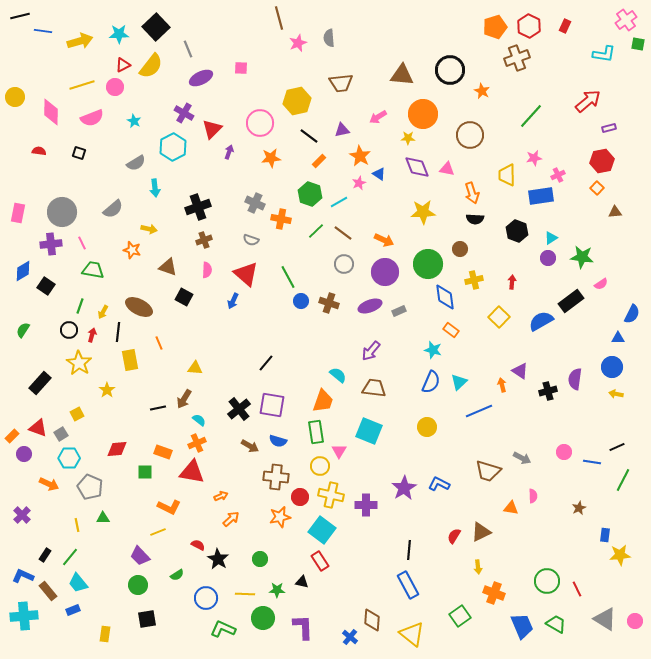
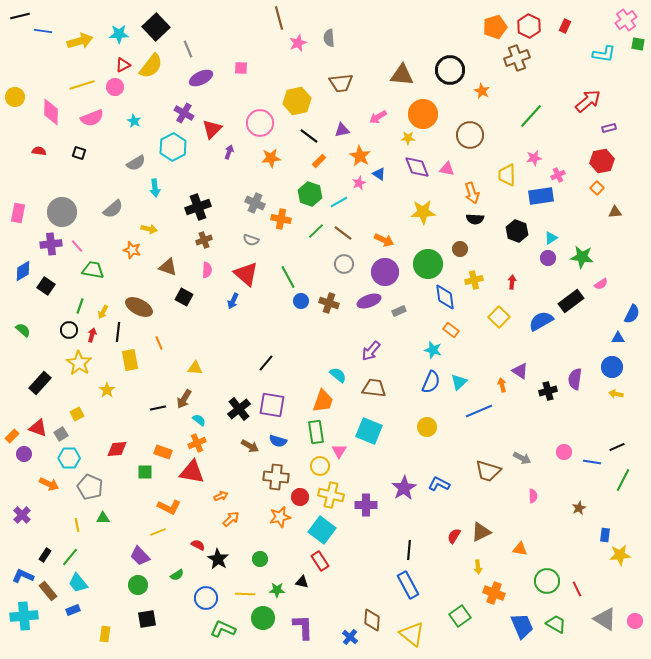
pink line at (82, 243): moved 5 px left, 3 px down; rotated 16 degrees counterclockwise
purple ellipse at (370, 306): moved 1 px left, 5 px up
green semicircle at (23, 330): rotated 98 degrees clockwise
orange triangle at (511, 508): moved 9 px right, 41 px down
